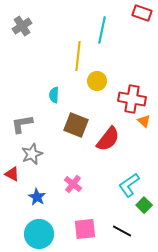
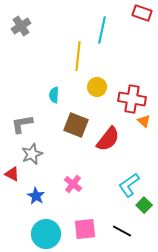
gray cross: moved 1 px left
yellow circle: moved 6 px down
blue star: moved 1 px left, 1 px up
cyan circle: moved 7 px right
